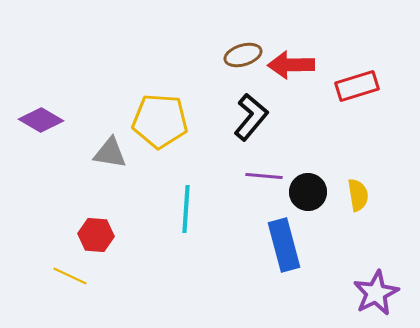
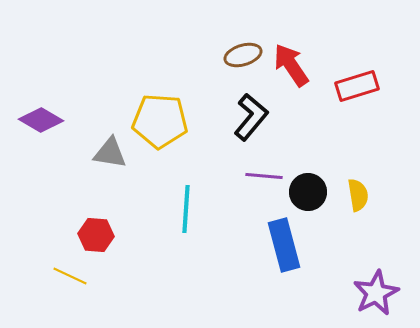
red arrow: rotated 57 degrees clockwise
